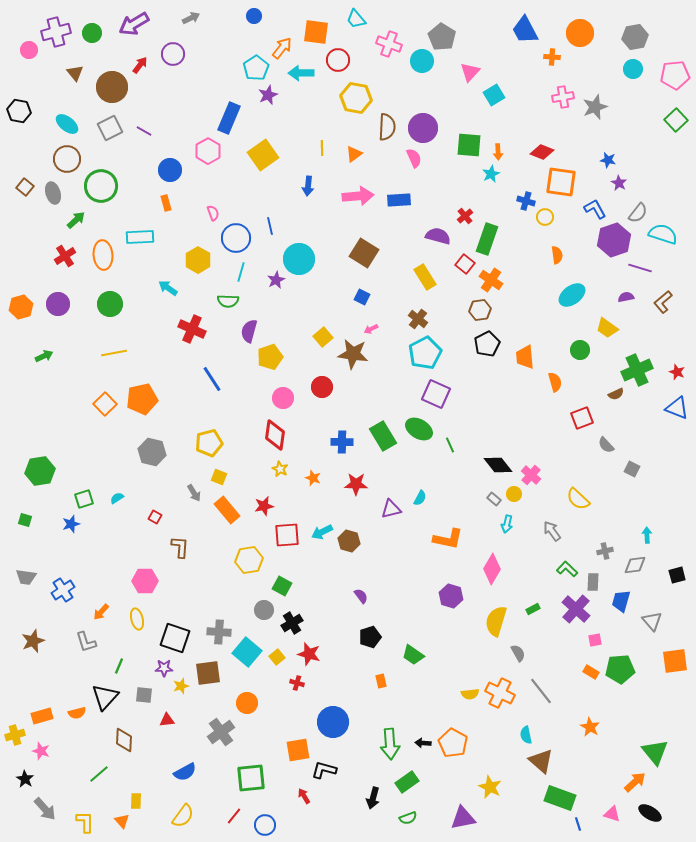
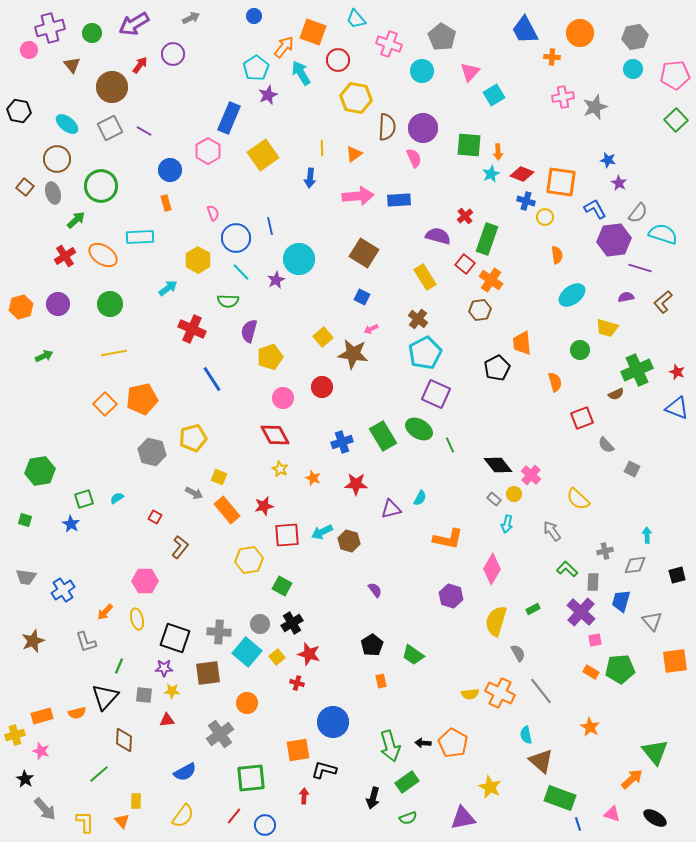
purple cross at (56, 32): moved 6 px left, 4 px up
orange square at (316, 32): moved 3 px left; rotated 12 degrees clockwise
orange arrow at (282, 48): moved 2 px right, 1 px up
cyan circle at (422, 61): moved 10 px down
brown triangle at (75, 73): moved 3 px left, 8 px up
cyan arrow at (301, 73): rotated 60 degrees clockwise
red diamond at (542, 152): moved 20 px left, 22 px down
brown circle at (67, 159): moved 10 px left
blue arrow at (308, 186): moved 2 px right, 8 px up
purple hexagon at (614, 240): rotated 12 degrees clockwise
orange ellipse at (103, 255): rotated 52 degrees counterclockwise
cyan line at (241, 272): rotated 60 degrees counterclockwise
cyan arrow at (168, 288): rotated 108 degrees clockwise
yellow trapezoid at (607, 328): rotated 20 degrees counterclockwise
black pentagon at (487, 344): moved 10 px right, 24 px down
orange trapezoid at (525, 357): moved 3 px left, 14 px up
red diamond at (275, 435): rotated 36 degrees counterclockwise
blue cross at (342, 442): rotated 20 degrees counterclockwise
yellow pentagon at (209, 443): moved 16 px left, 5 px up
gray arrow at (194, 493): rotated 30 degrees counterclockwise
blue star at (71, 524): rotated 24 degrees counterclockwise
brown L-shape at (180, 547): rotated 35 degrees clockwise
purple semicircle at (361, 596): moved 14 px right, 6 px up
purple cross at (576, 609): moved 5 px right, 3 px down
gray circle at (264, 610): moved 4 px left, 14 px down
orange arrow at (101, 612): moved 4 px right
black pentagon at (370, 637): moved 2 px right, 8 px down; rotated 15 degrees counterclockwise
yellow star at (181, 686): moved 9 px left, 5 px down; rotated 21 degrees clockwise
gray cross at (221, 732): moved 1 px left, 2 px down
green arrow at (390, 744): moved 2 px down; rotated 12 degrees counterclockwise
orange arrow at (635, 782): moved 3 px left, 3 px up
red arrow at (304, 796): rotated 35 degrees clockwise
black ellipse at (650, 813): moved 5 px right, 5 px down
